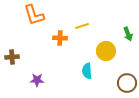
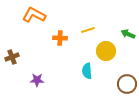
orange L-shape: rotated 135 degrees clockwise
yellow line: moved 6 px right, 4 px down
green arrow: rotated 136 degrees clockwise
brown cross: rotated 16 degrees counterclockwise
brown circle: moved 1 px down
